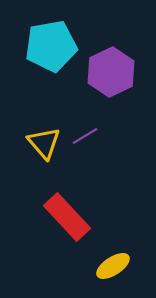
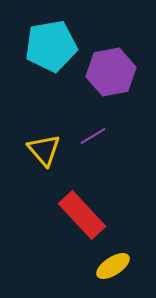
purple hexagon: rotated 15 degrees clockwise
purple line: moved 8 px right
yellow triangle: moved 7 px down
red rectangle: moved 15 px right, 2 px up
